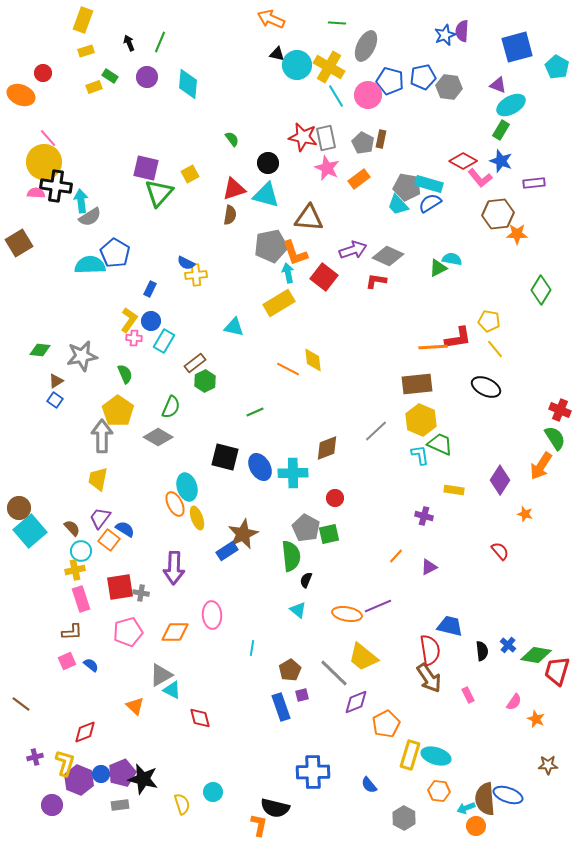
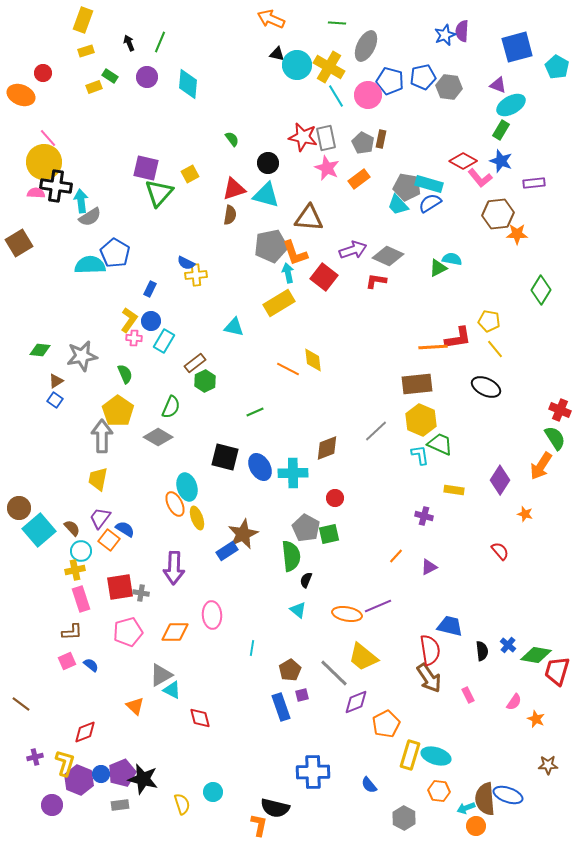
cyan square at (30, 531): moved 9 px right, 1 px up
